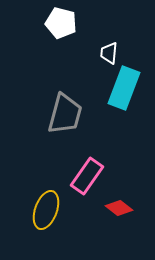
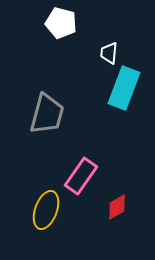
gray trapezoid: moved 18 px left
pink rectangle: moved 6 px left
red diamond: moved 2 px left, 1 px up; rotated 68 degrees counterclockwise
